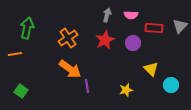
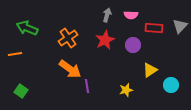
green arrow: rotated 80 degrees counterclockwise
purple circle: moved 2 px down
yellow triangle: moved 1 px left, 1 px down; rotated 42 degrees clockwise
